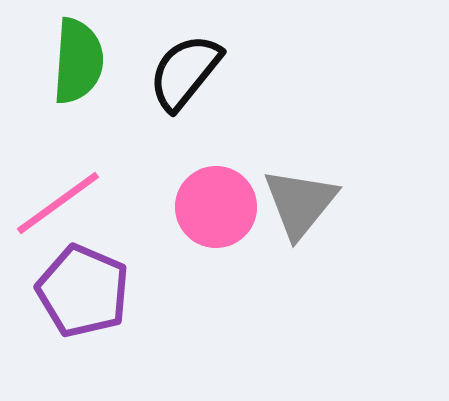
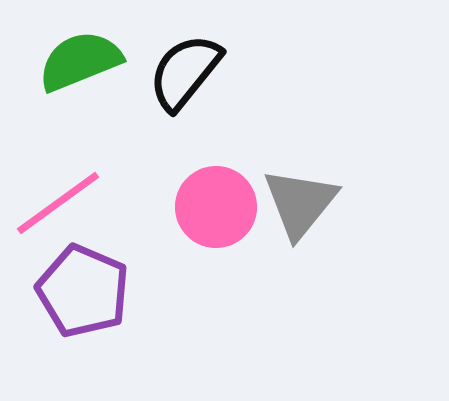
green semicircle: moved 2 px right; rotated 116 degrees counterclockwise
